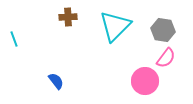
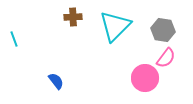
brown cross: moved 5 px right
pink circle: moved 3 px up
